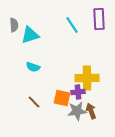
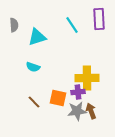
cyan triangle: moved 7 px right, 2 px down
orange square: moved 4 px left
